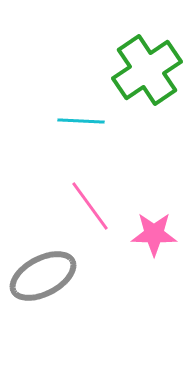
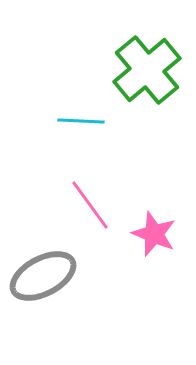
green cross: rotated 6 degrees counterclockwise
pink line: moved 1 px up
pink star: rotated 21 degrees clockwise
